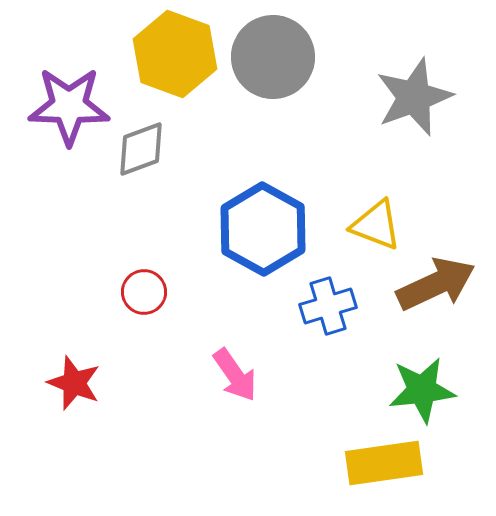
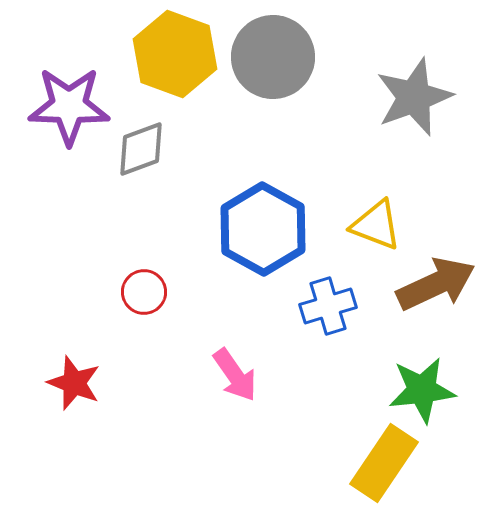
yellow rectangle: rotated 48 degrees counterclockwise
